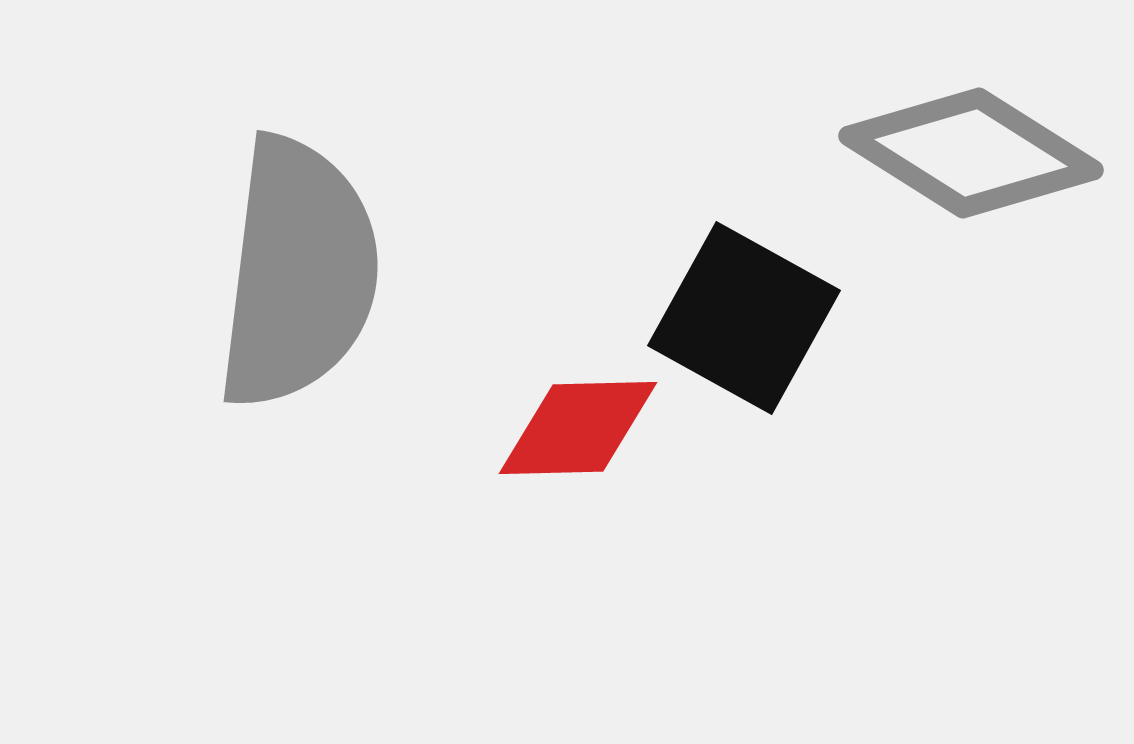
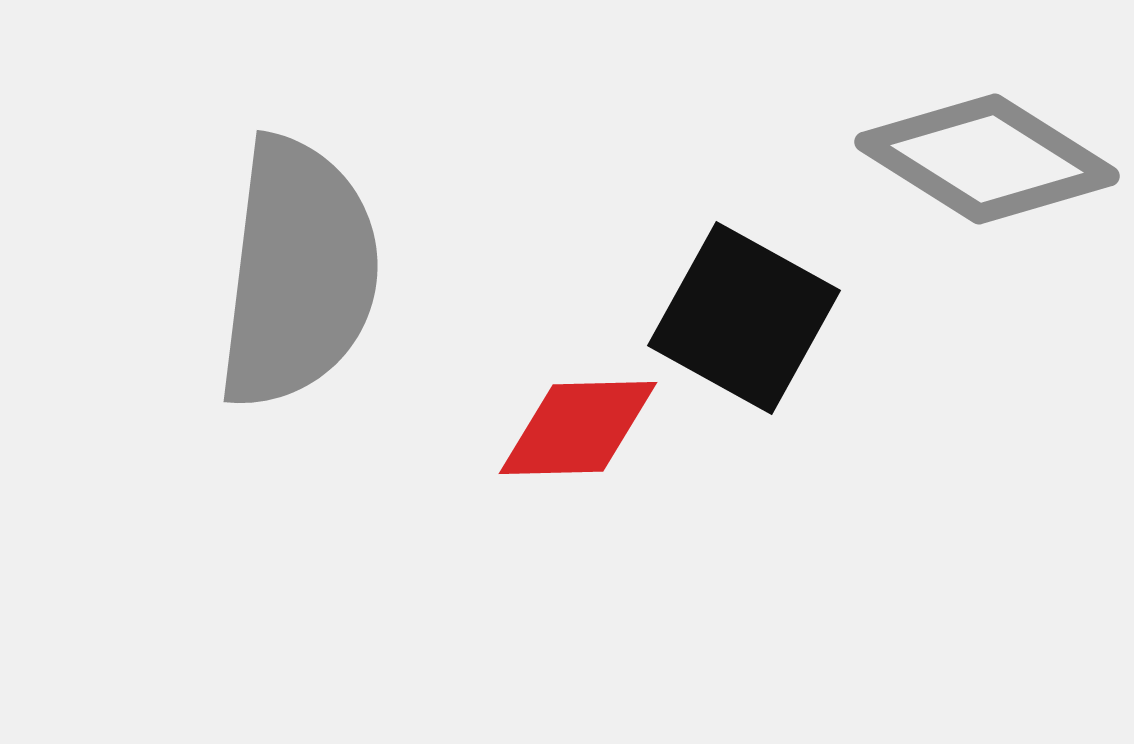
gray diamond: moved 16 px right, 6 px down
